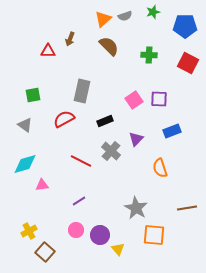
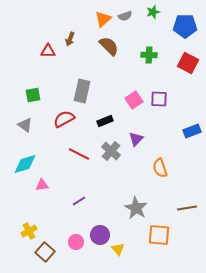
blue rectangle: moved 20 px right
red line: moved 2 px left, 7 px up
pink circle: moved 12 px down
orange square: moved 5 px right
